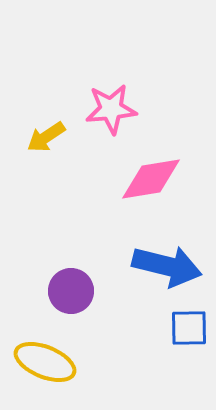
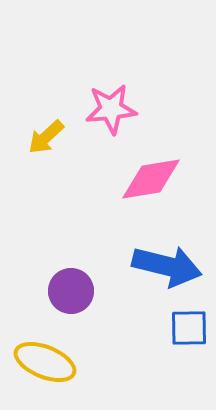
yellow arrow: rotated 9 degrees counterclockwise
